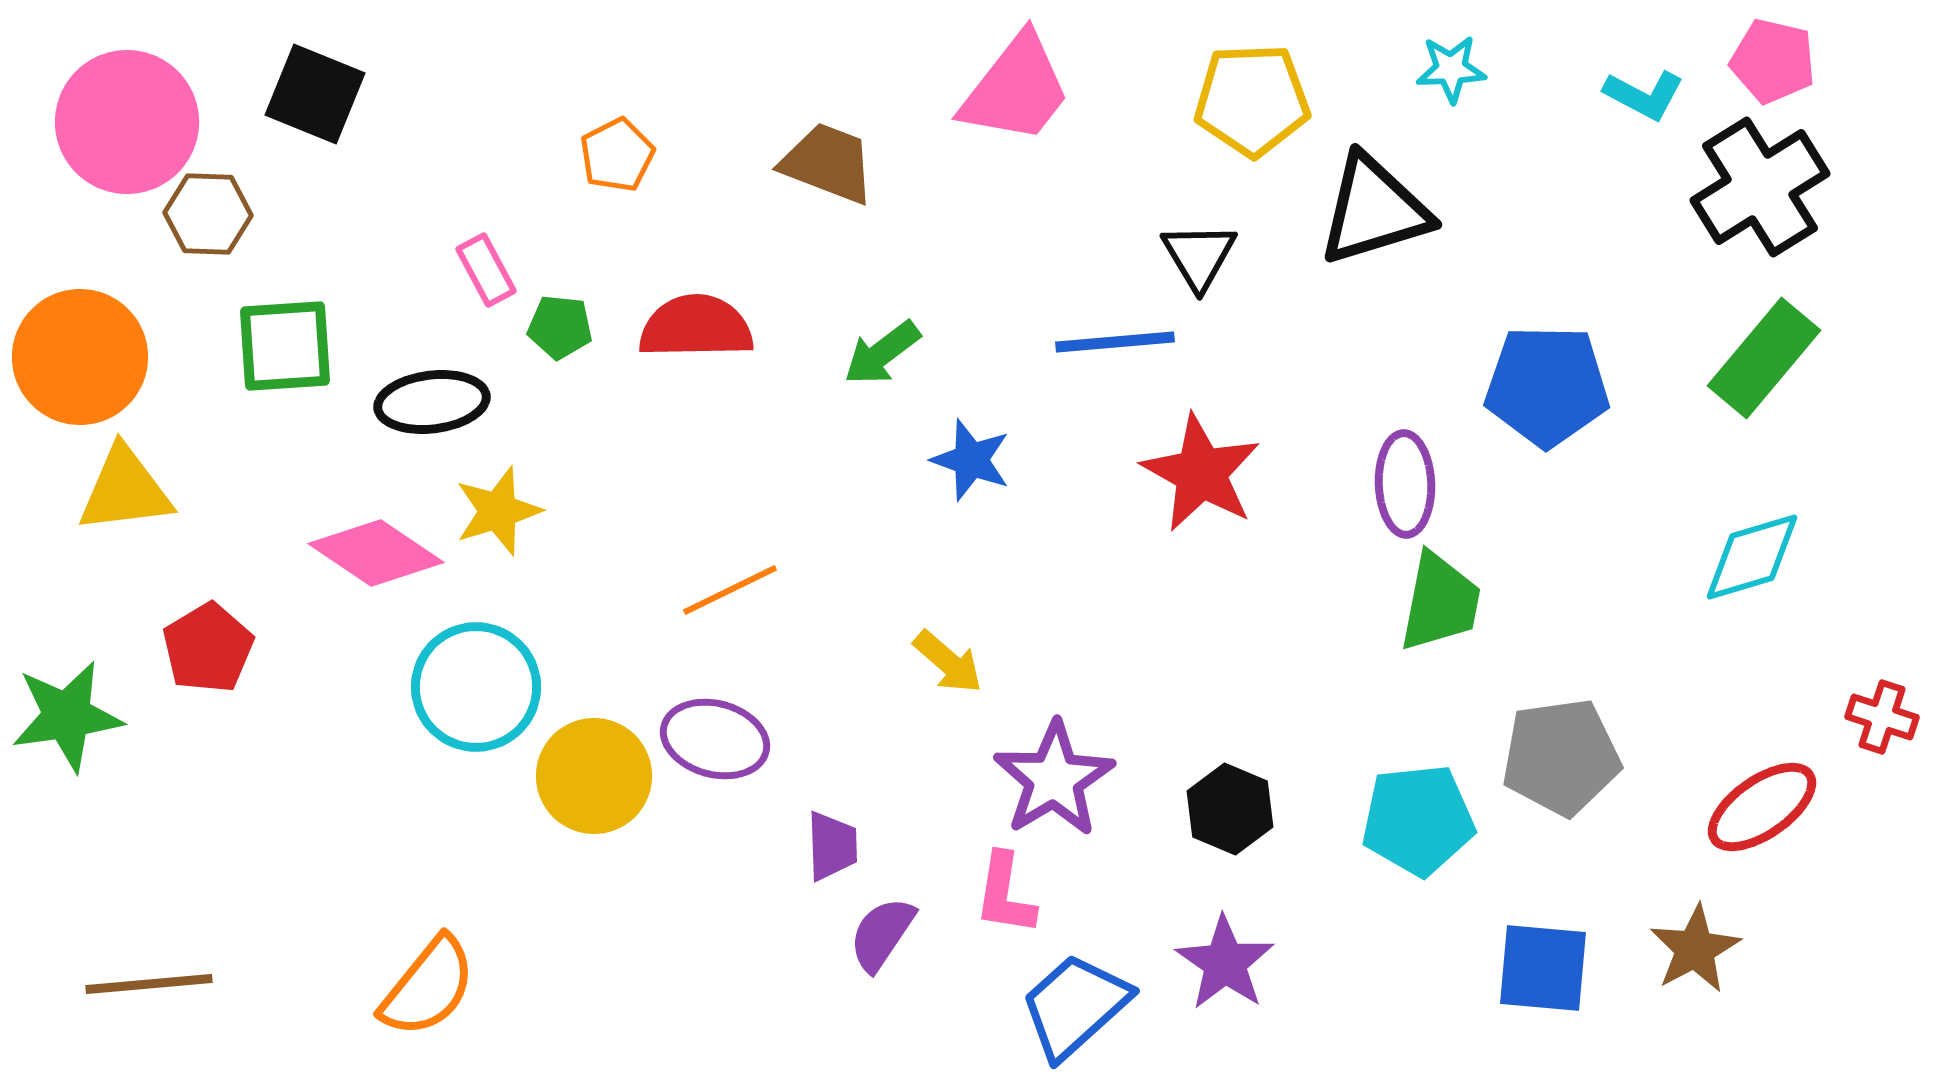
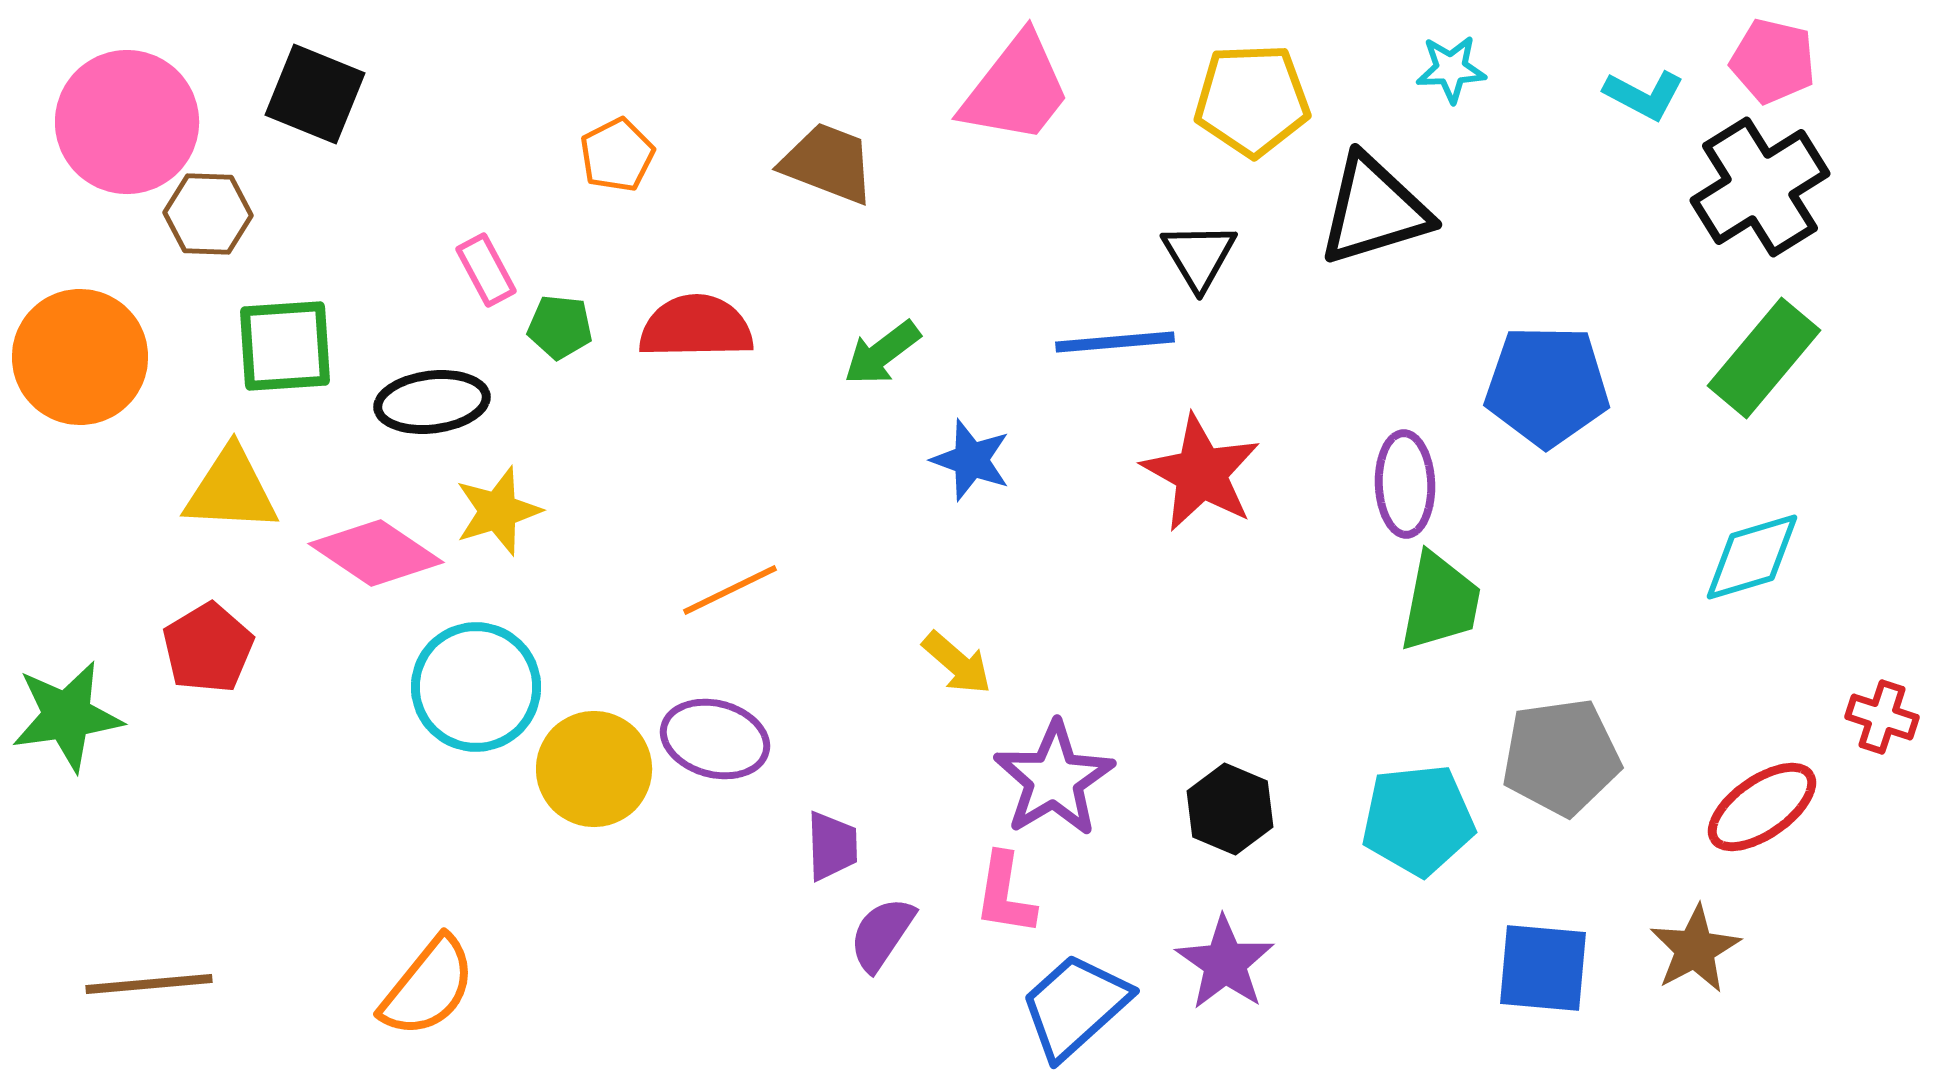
yellow triangle at (125, 490): moved 106 px right; rotated 10 degrees clockwise
yellow arrow at (948, 662): moved 9 px right, 1 px down
yellow circle at (594, 776): moved 7 px up
